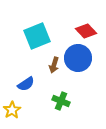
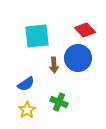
red diamond: moved 1 px left, 1 px up
cyan square: rotated 16 degrees clockwise
brown arrow: rotated 21 degrees counterclockwise
green cross: moved 2 px left, 1 px down
yellow star: moved 15 px right
